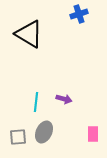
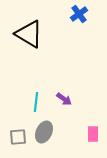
blue cross: rotated 18 degrees counterclockwise
purple arrow: rotated 21 degrees clockwise
